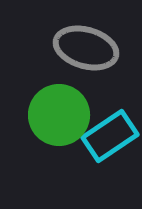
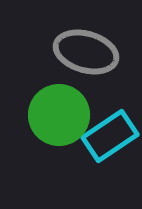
gray ellipse: moved 4 px down
